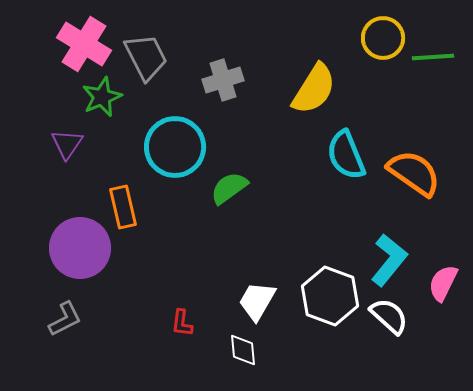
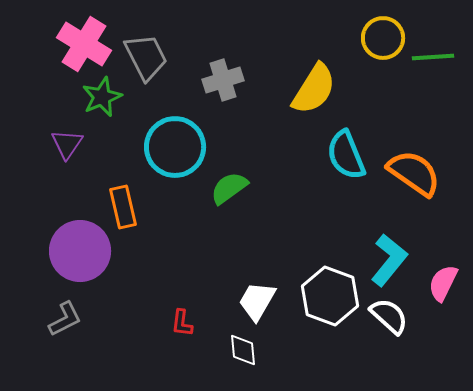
purple circle: moved 3 px down
